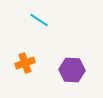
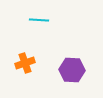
cyan line: rotated 30 degrees counterclockwise
